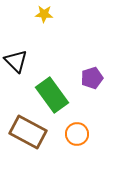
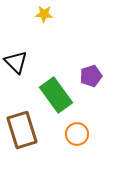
black triangle: moved 1 px down
purple pentagon: moved 1 px left, 2 px up
green rectangle: moved 4 px right
brown rectangle: moved 6 px left, 2 px up; rotated 45 degrees clockwise
